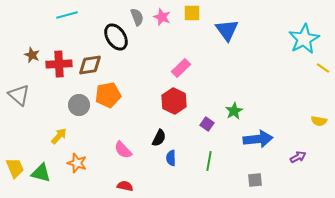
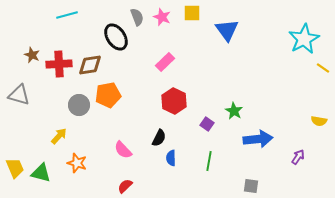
pink rectangle: moved 16 px left, 6 px up
gray triangle: rotated 25 degrees counterclockwise
green star: rotated 12 degrees counterclockwise
purple arrow: rotated 28 degrees counterclockwise
gray square: moved 4 px left, 6 px down; rotated 14 degrees clockwise
red semicircle: rotated 56 degrees counterclockwise
